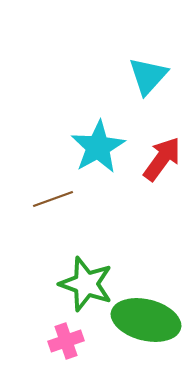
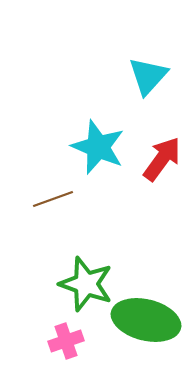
cyan star: rotated 20 degrees counterclockwise
